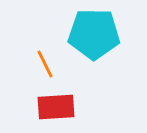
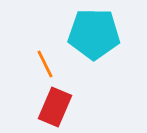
red rectangle: moved 1 px left; rotated 63 degrees counterclockwise
